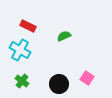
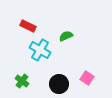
green semicircle: moved 2 px right
cyan cross: moved 20 px right
